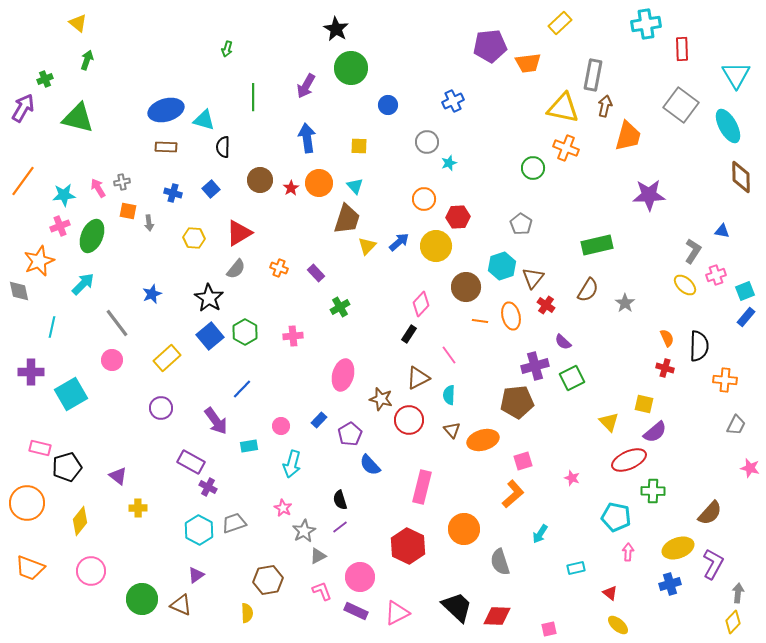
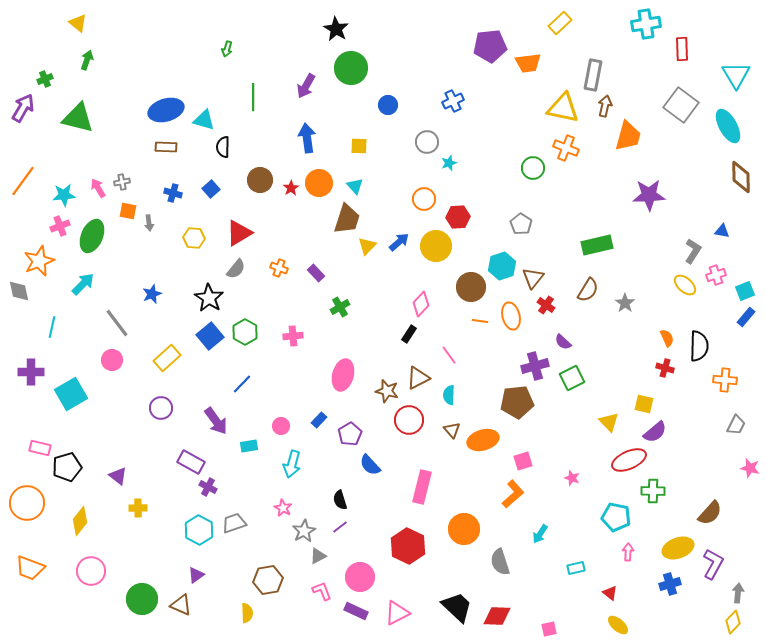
brown circle at (466, 287): moved 5 px right
blue line at (242, 389): moved 5 px up
brown star at (381, 399): moved 6 px right, 8 px up
